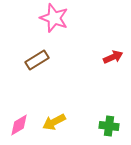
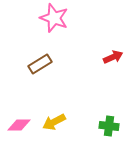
brown rectangle: moved 3 px right, 4 px down
pink diamond: rotated 30 degrees clockwise
